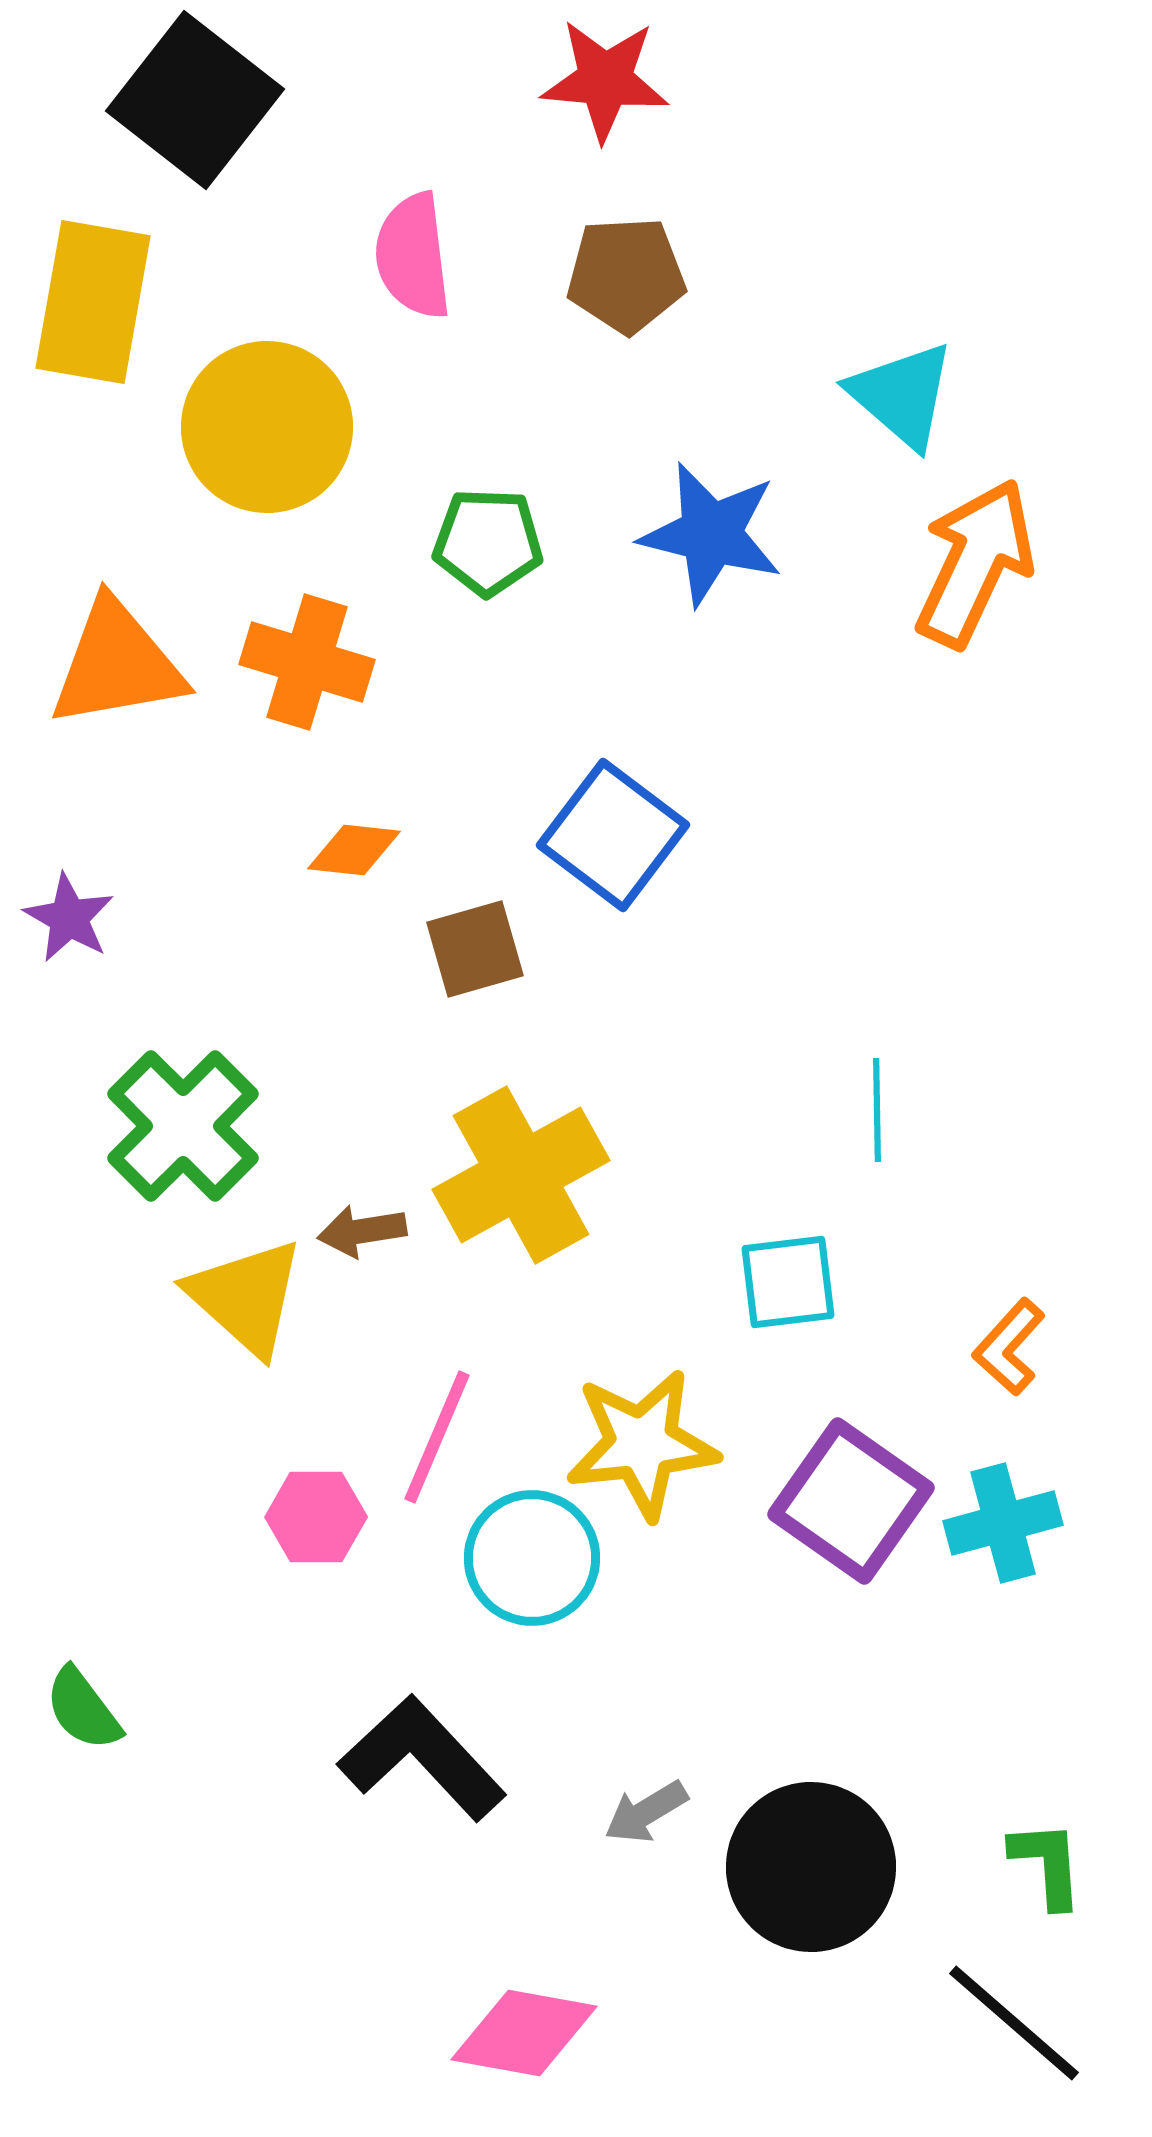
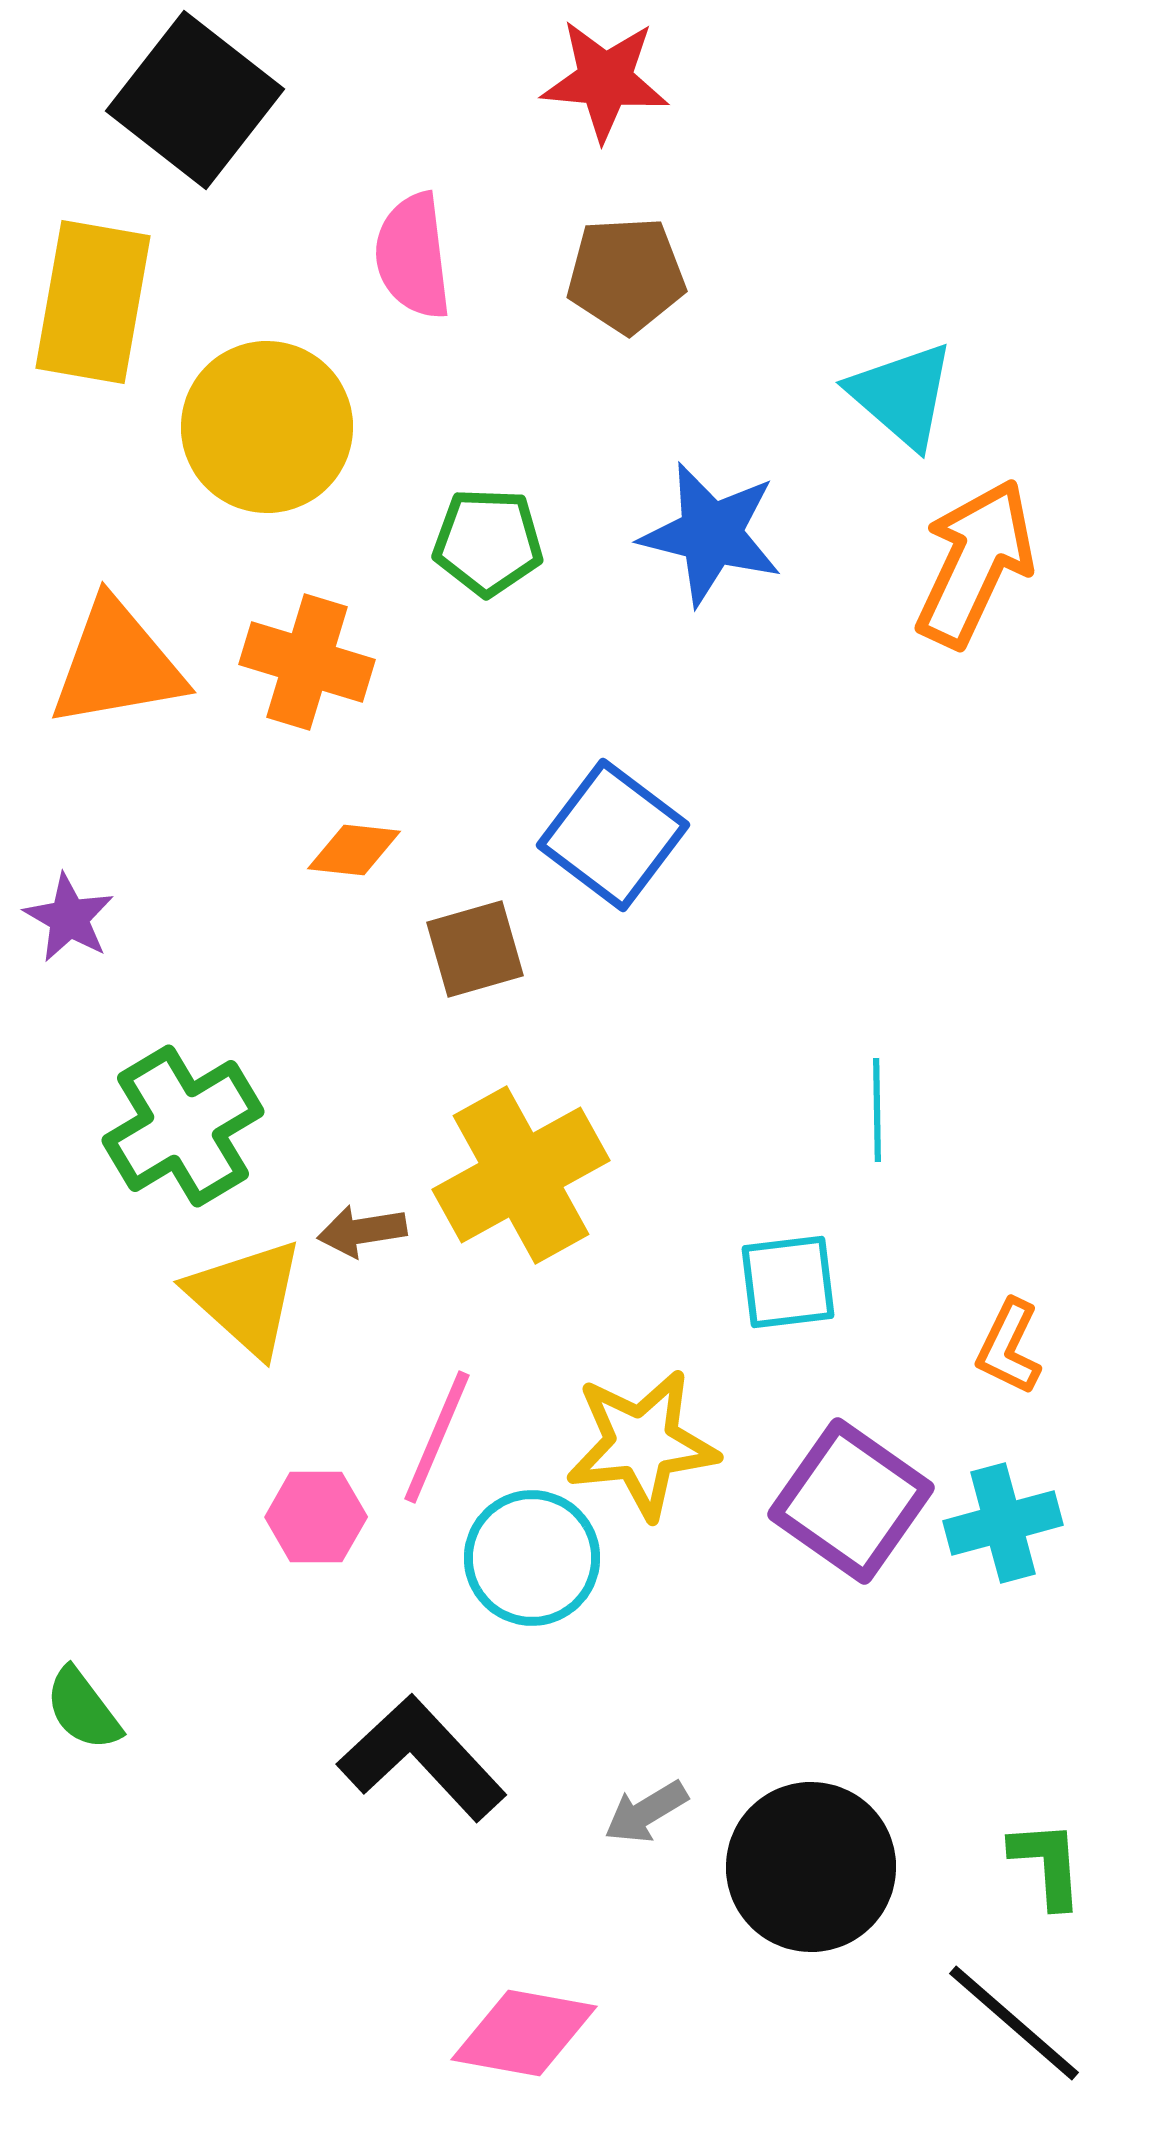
green cross: rotated 14 degrees clockwise
orange L-shape: rotated 16 degrees counterclockwise
